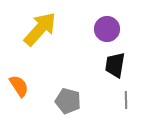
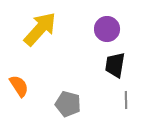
gray pentagon: moved 3 px down
